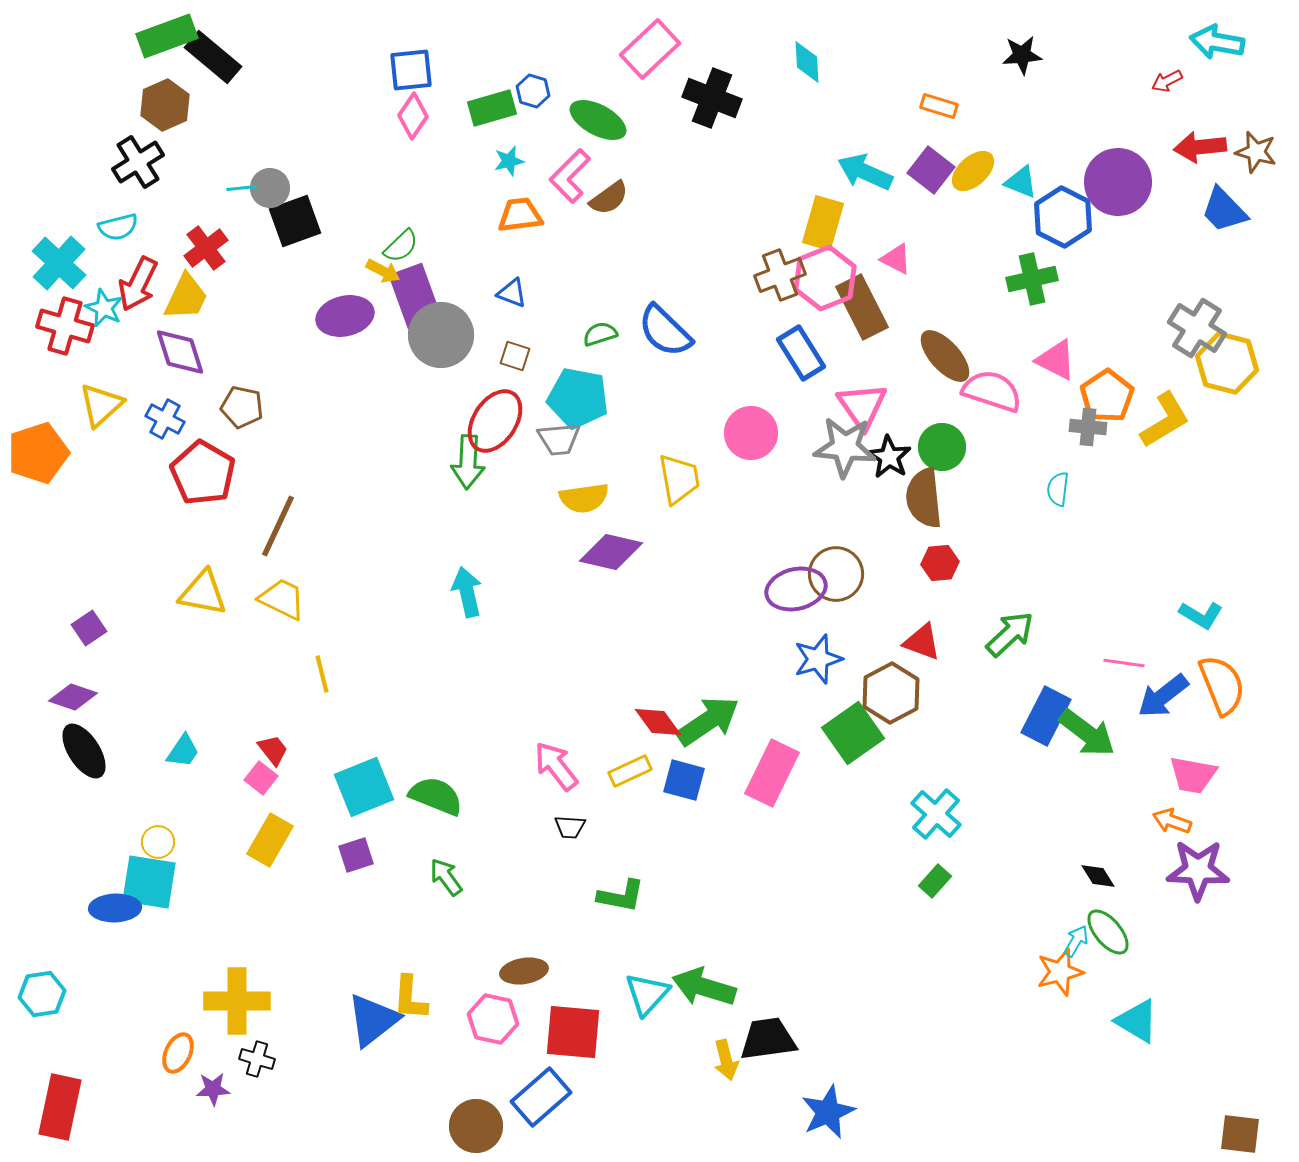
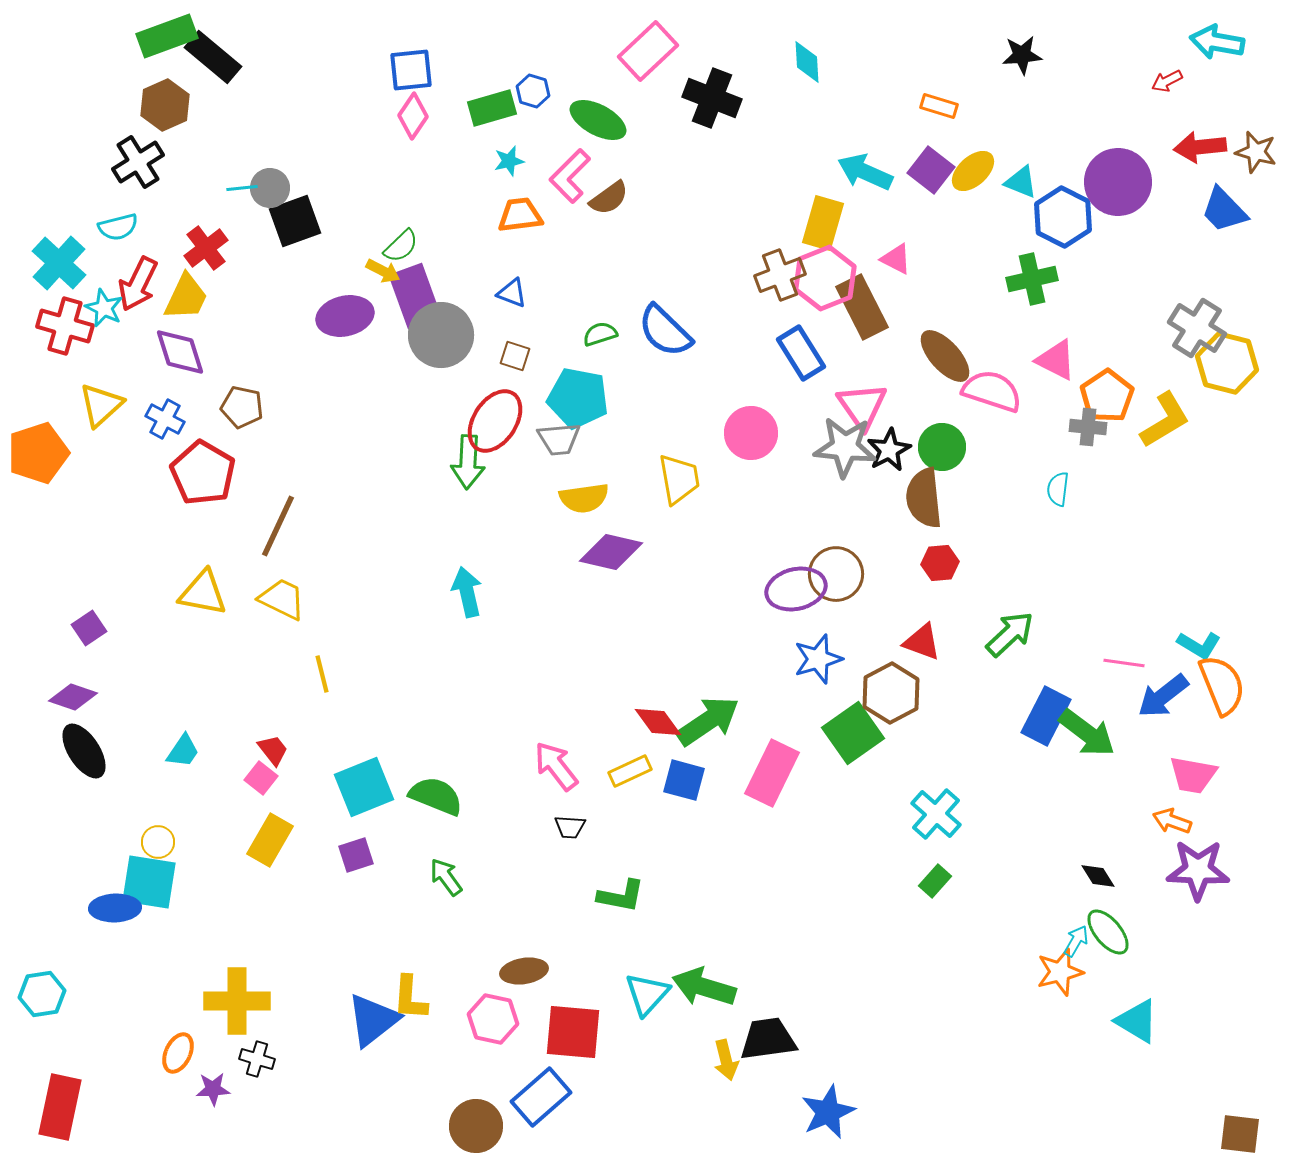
pink rectangle at (650, 49): moved 2 px left, 2 px down
black star at (889, 457): moved 7 px up; rotated 12 degrees clockwise
cyan L-shape at (1201, 615): moved 2 px left, 30 px down
